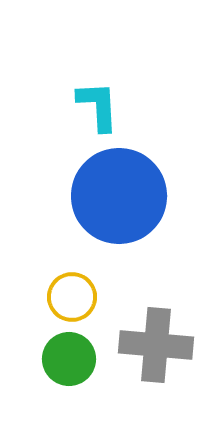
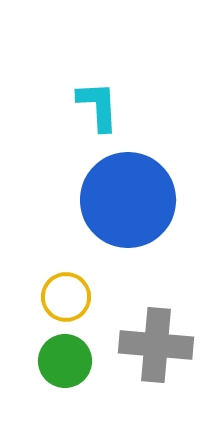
blue circle: moved 9 px right, 4 px down
yellow circle: moved 6 px left
green circle: moved 4 px left, 2 px down
